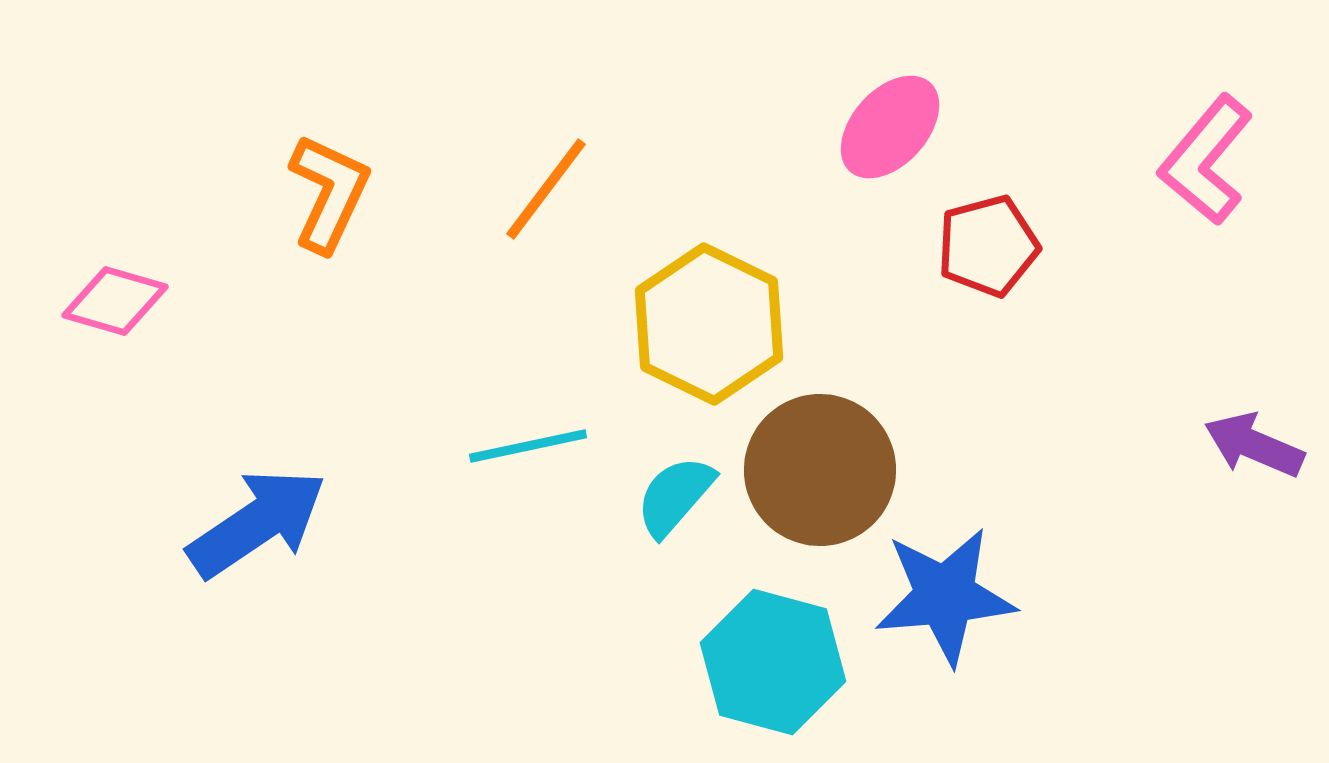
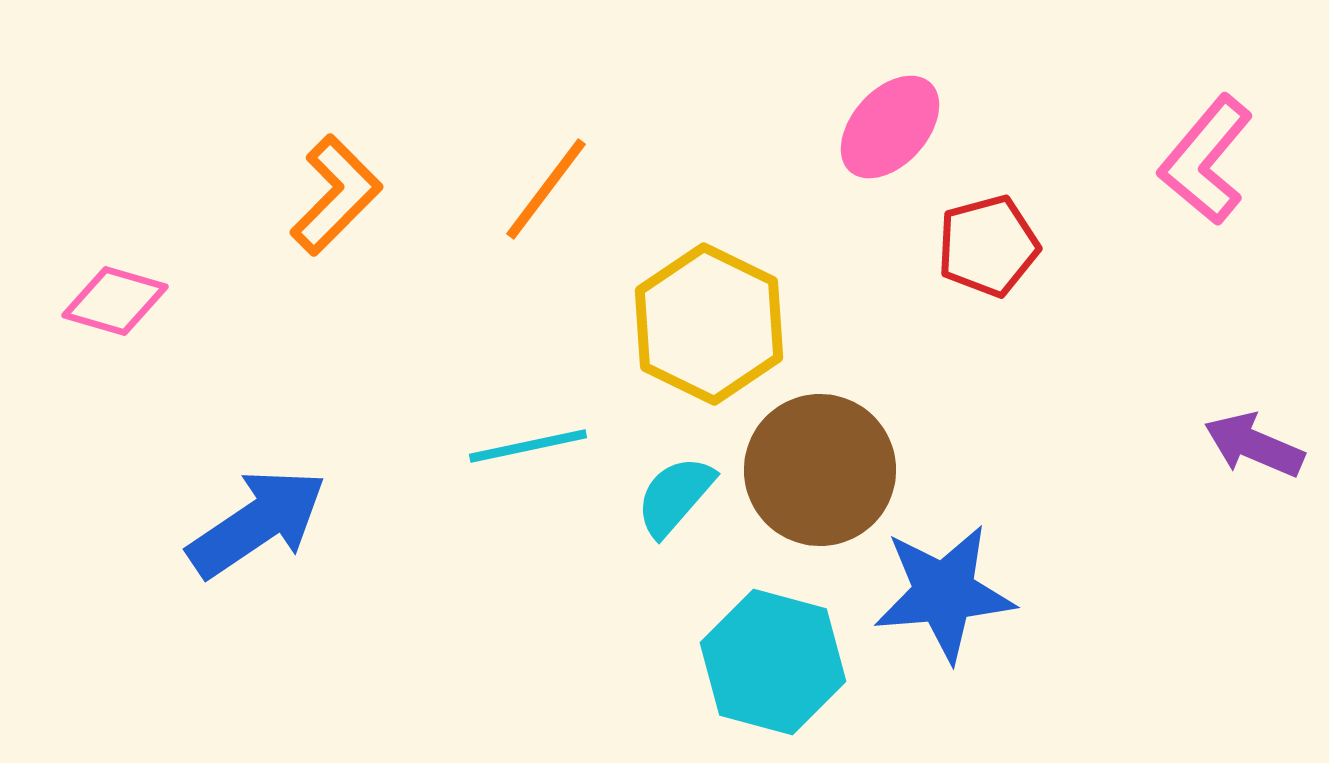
orange L-shape: moved 7 px right, 2 px down; rotated 20 degrees clockwise
blue star: moved 1 px left, 3 px up
